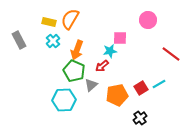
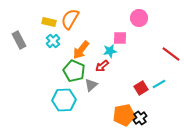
pink circle: moved 9 px left, 2 px up
orange arrow: moved 4 px right; rotated 18 degrees clockwise
orange pentagon: moved 7 px right, 20 px down
